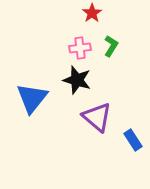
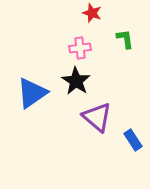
red star: rotated 18 degrees counterclockwise
green L-shape: moved 14 px right, 7 px up; rotated 40 degrees counterclockwise
black star: moved 1 px left, 1 px down; rotated 16 degrees clockwise
blue triangle: moved 5 px up; rotated 16 degrees clockwise
